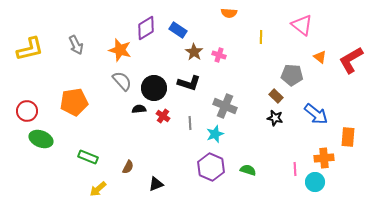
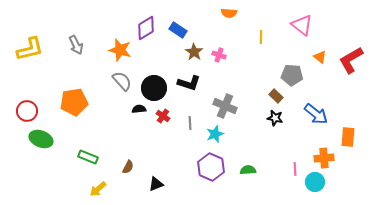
green semicircle: rotated 21 degrees counterclockwise
